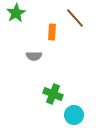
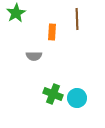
brown line: moved 2 px right, 1 px down; rotated 40 degrees clockwise
cyan circle: moved 3 px right, 17 px up
